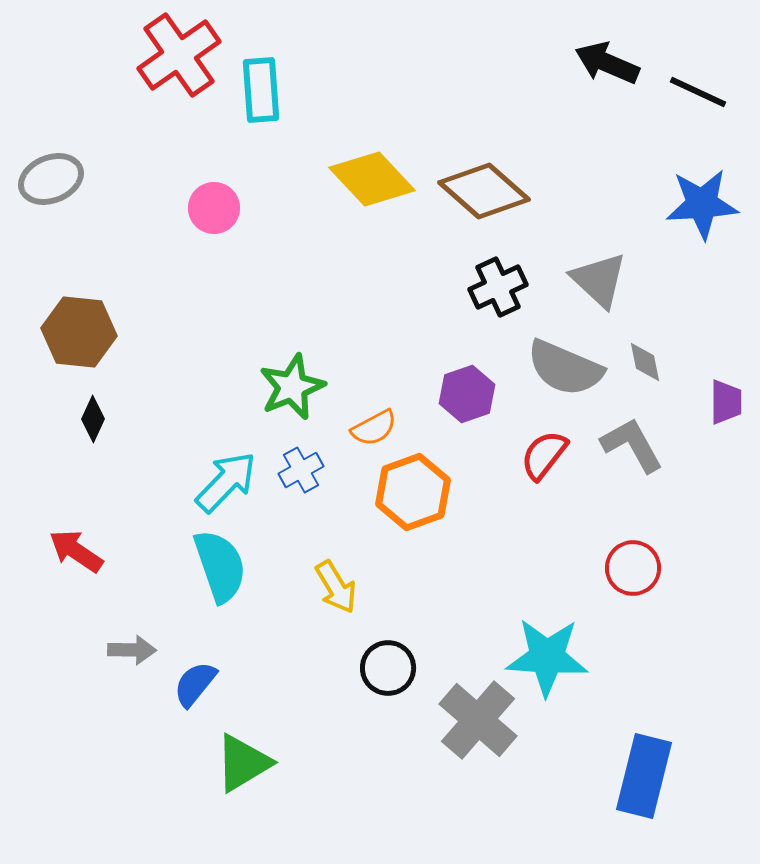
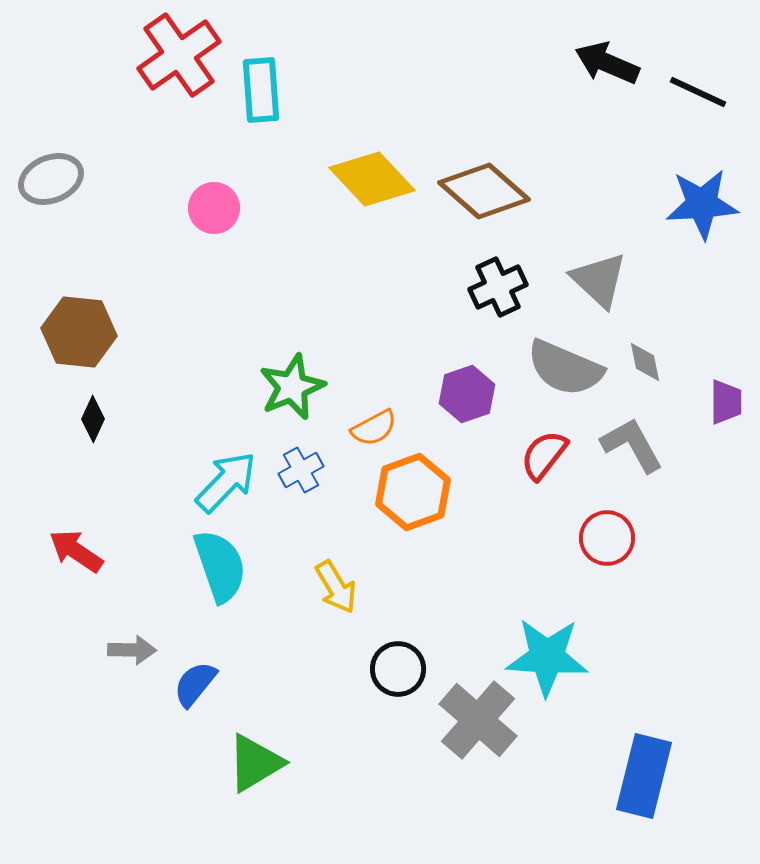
red circle: moved 26 px left, 30 px up
black circle: moved 10 px right, 1 px down
green triangle: moved 12 px right
